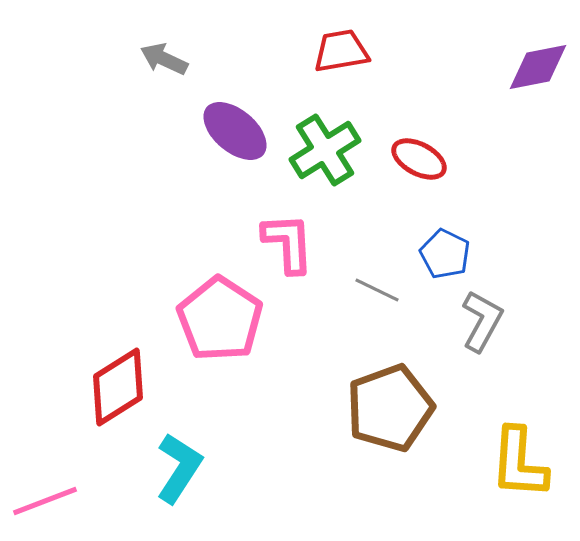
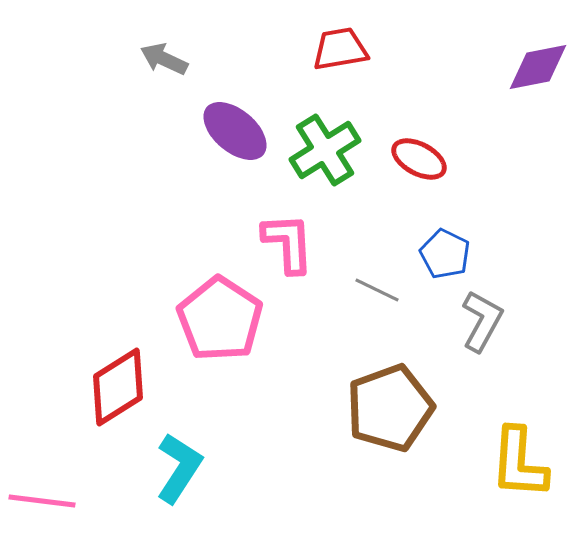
red trapezoid: moved 1 px left, 2 px up
pink line: moved 3 px left; rotated 28 degrees clockwise
